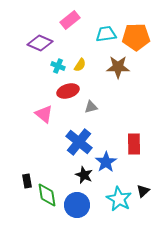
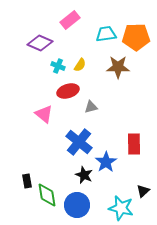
cyan star: moved 2 px right, 9 px down; rotated 15 degrees counterclockwise
